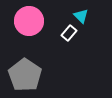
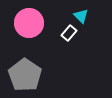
pink circle: moved 2 px down
